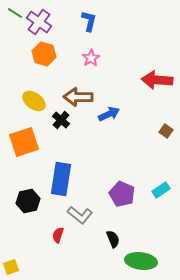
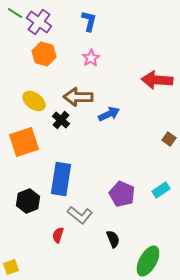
brown square: moved 3 px right, 8 px down
black hexagon: rotated 10 degrees counterclockwise
green ellipse: moved 7 px right; rotated 68 degrees counterclockwise
